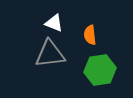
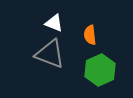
gray triangle: rotated 28 degrees clockwise
green hexagon: rotated 16 degrees counterclockwise
